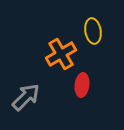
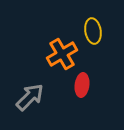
orange cross: moved 1 px right
gray arrow: moved 4 px right
